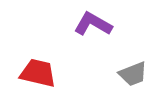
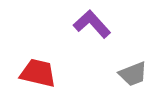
purple L-shape: moved 1 px left; rotated 18 degrees clockwise
